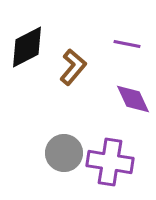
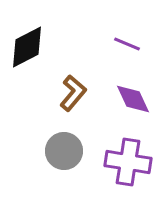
purple line: rotated 12 degrees clockwise
brown L-shape: moved 26 px down
gray circle: moved 2 px up
purple cross: moved 18 px right
